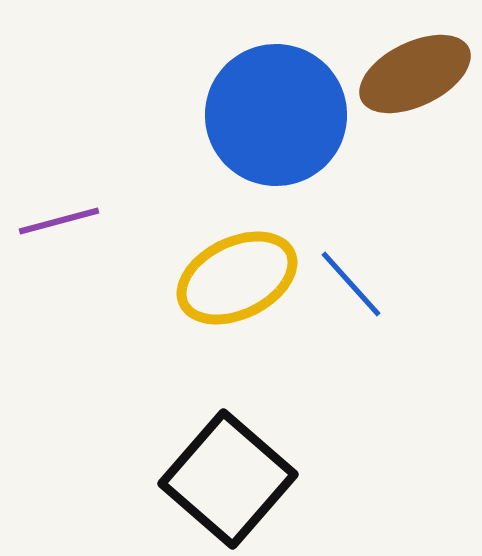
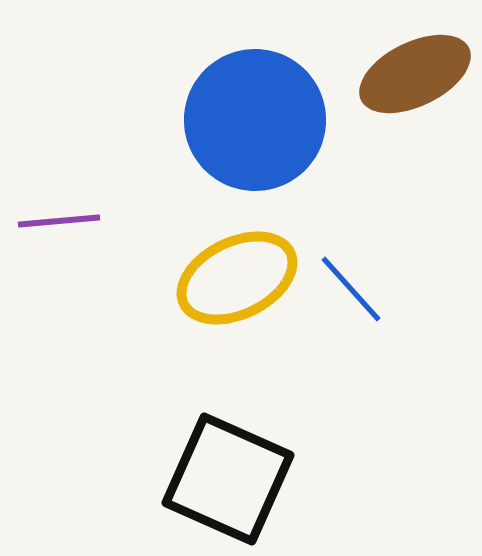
blue circle: moved 21 px left, 5 px down
purple line: rotated 10 degrees clockwise
blue line: moved 5 px down
black square: rotated 17 degrees counterclockwise
